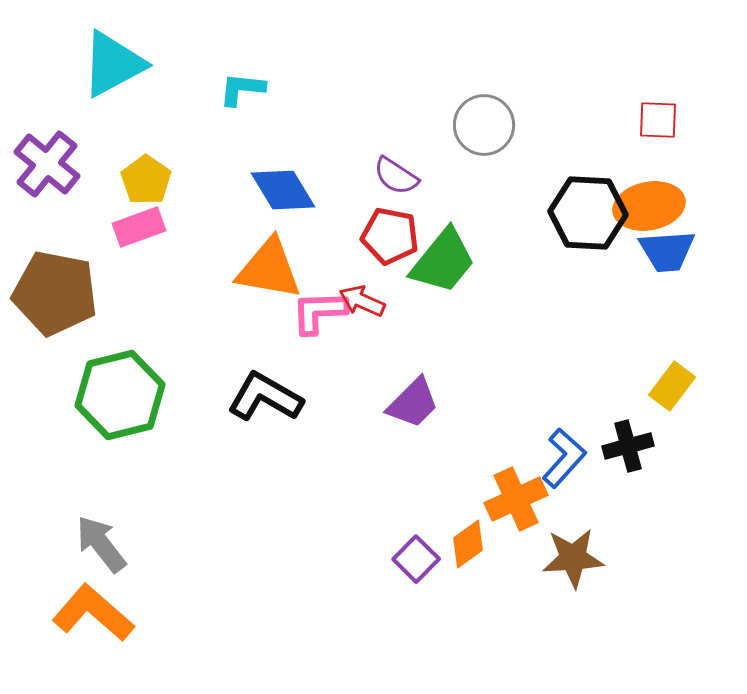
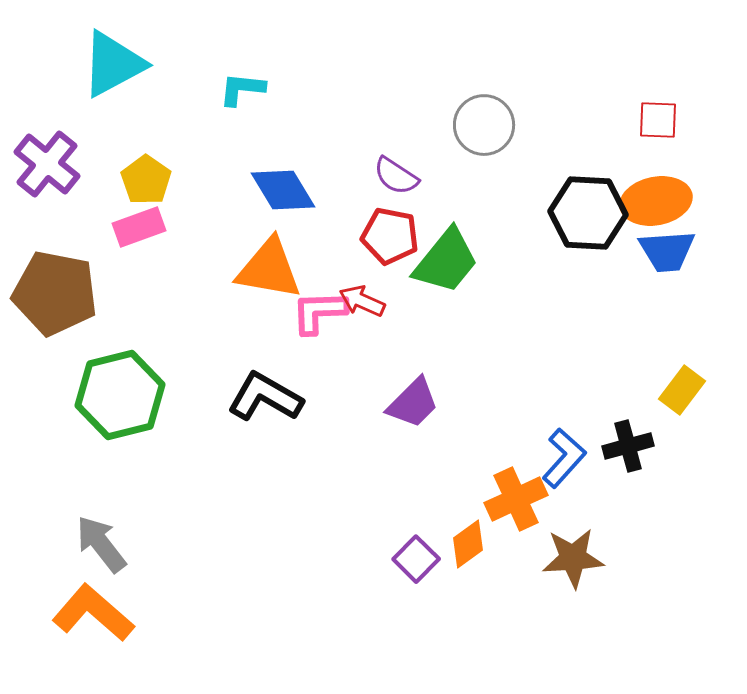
orange ellipse: moved 7 px right, 5 px up
green trapezoid: moved 3 px right
yellow rectangle: moved 10 px right, 4 px down
